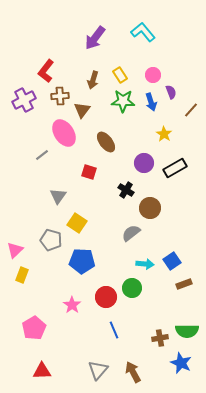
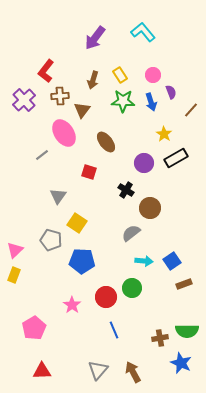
purple cross at (24, 100): rotated 15 degrees counterclockwise
black rectangle at (175, 168): moved 1 px right, 10 px up
cyan arrow at (145, 264): moved 1 px left, 3 px up
yellow rectangle at (22, 275): moved 8 px left
